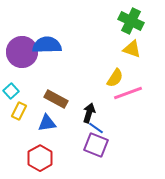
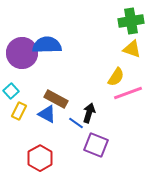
green cross: rotated 35 degrees counterclockwise
purple circle: moved 1 px down
yellow semicircle: moved 1 px right, 1 px up
blue triangle: moved 9 px up; rotated 36 degrees clockwise
blue line: moved 20 px left, 5 px up
